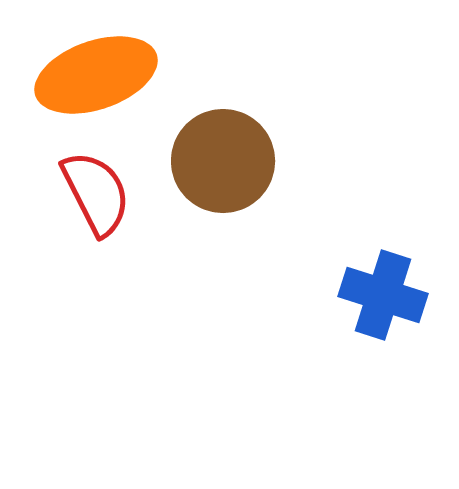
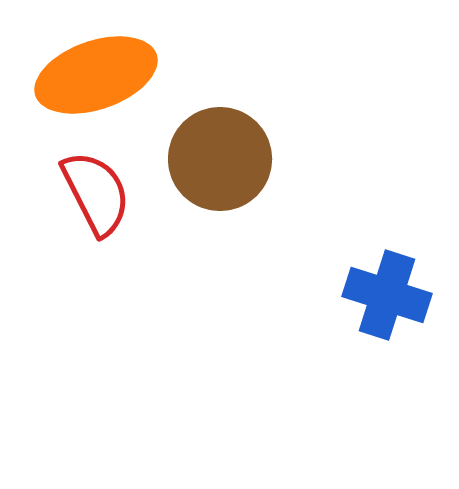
brown circle: moved 3 px left, 2 px up
blue cross: moved 4 px right
